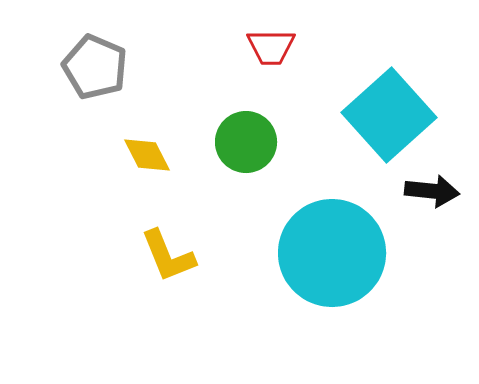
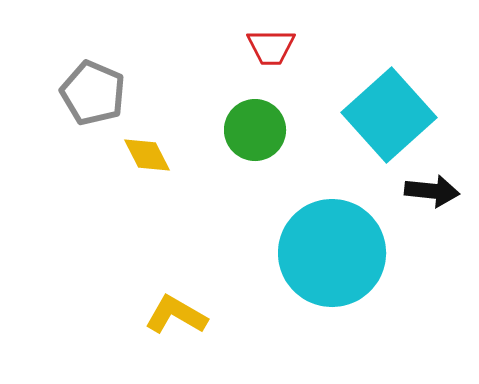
gray pentagon: moved 2 px left, 26 px down
green circle: moved 9 px right, 12 px up
yellow L-shape: moved 8 px right, 59 px down; rotated 142 degrees clockwise
